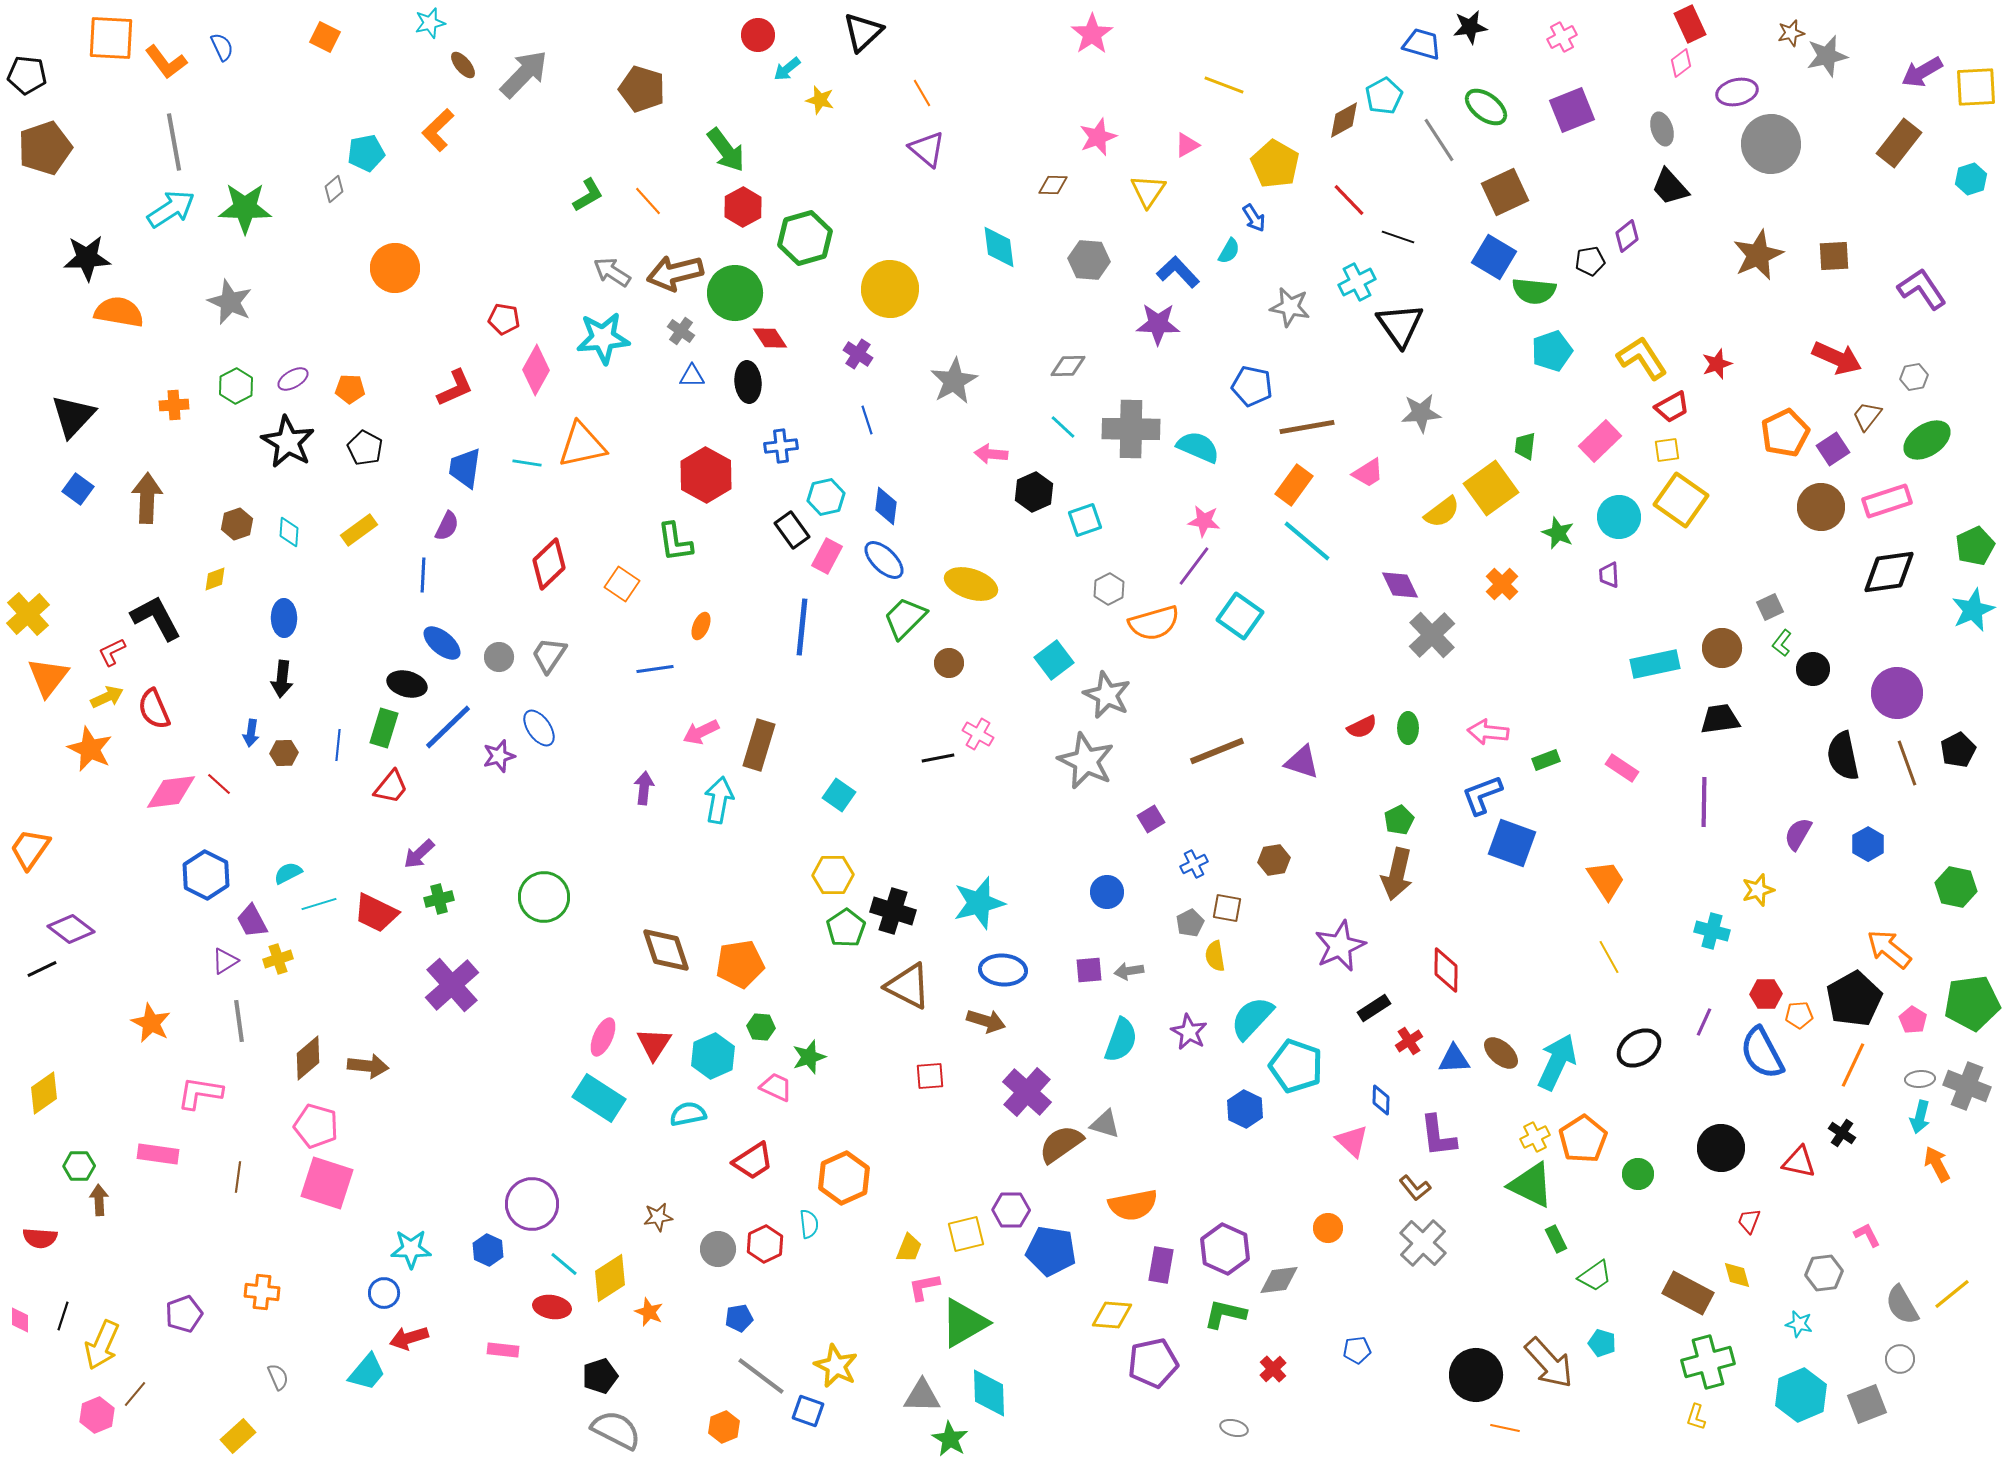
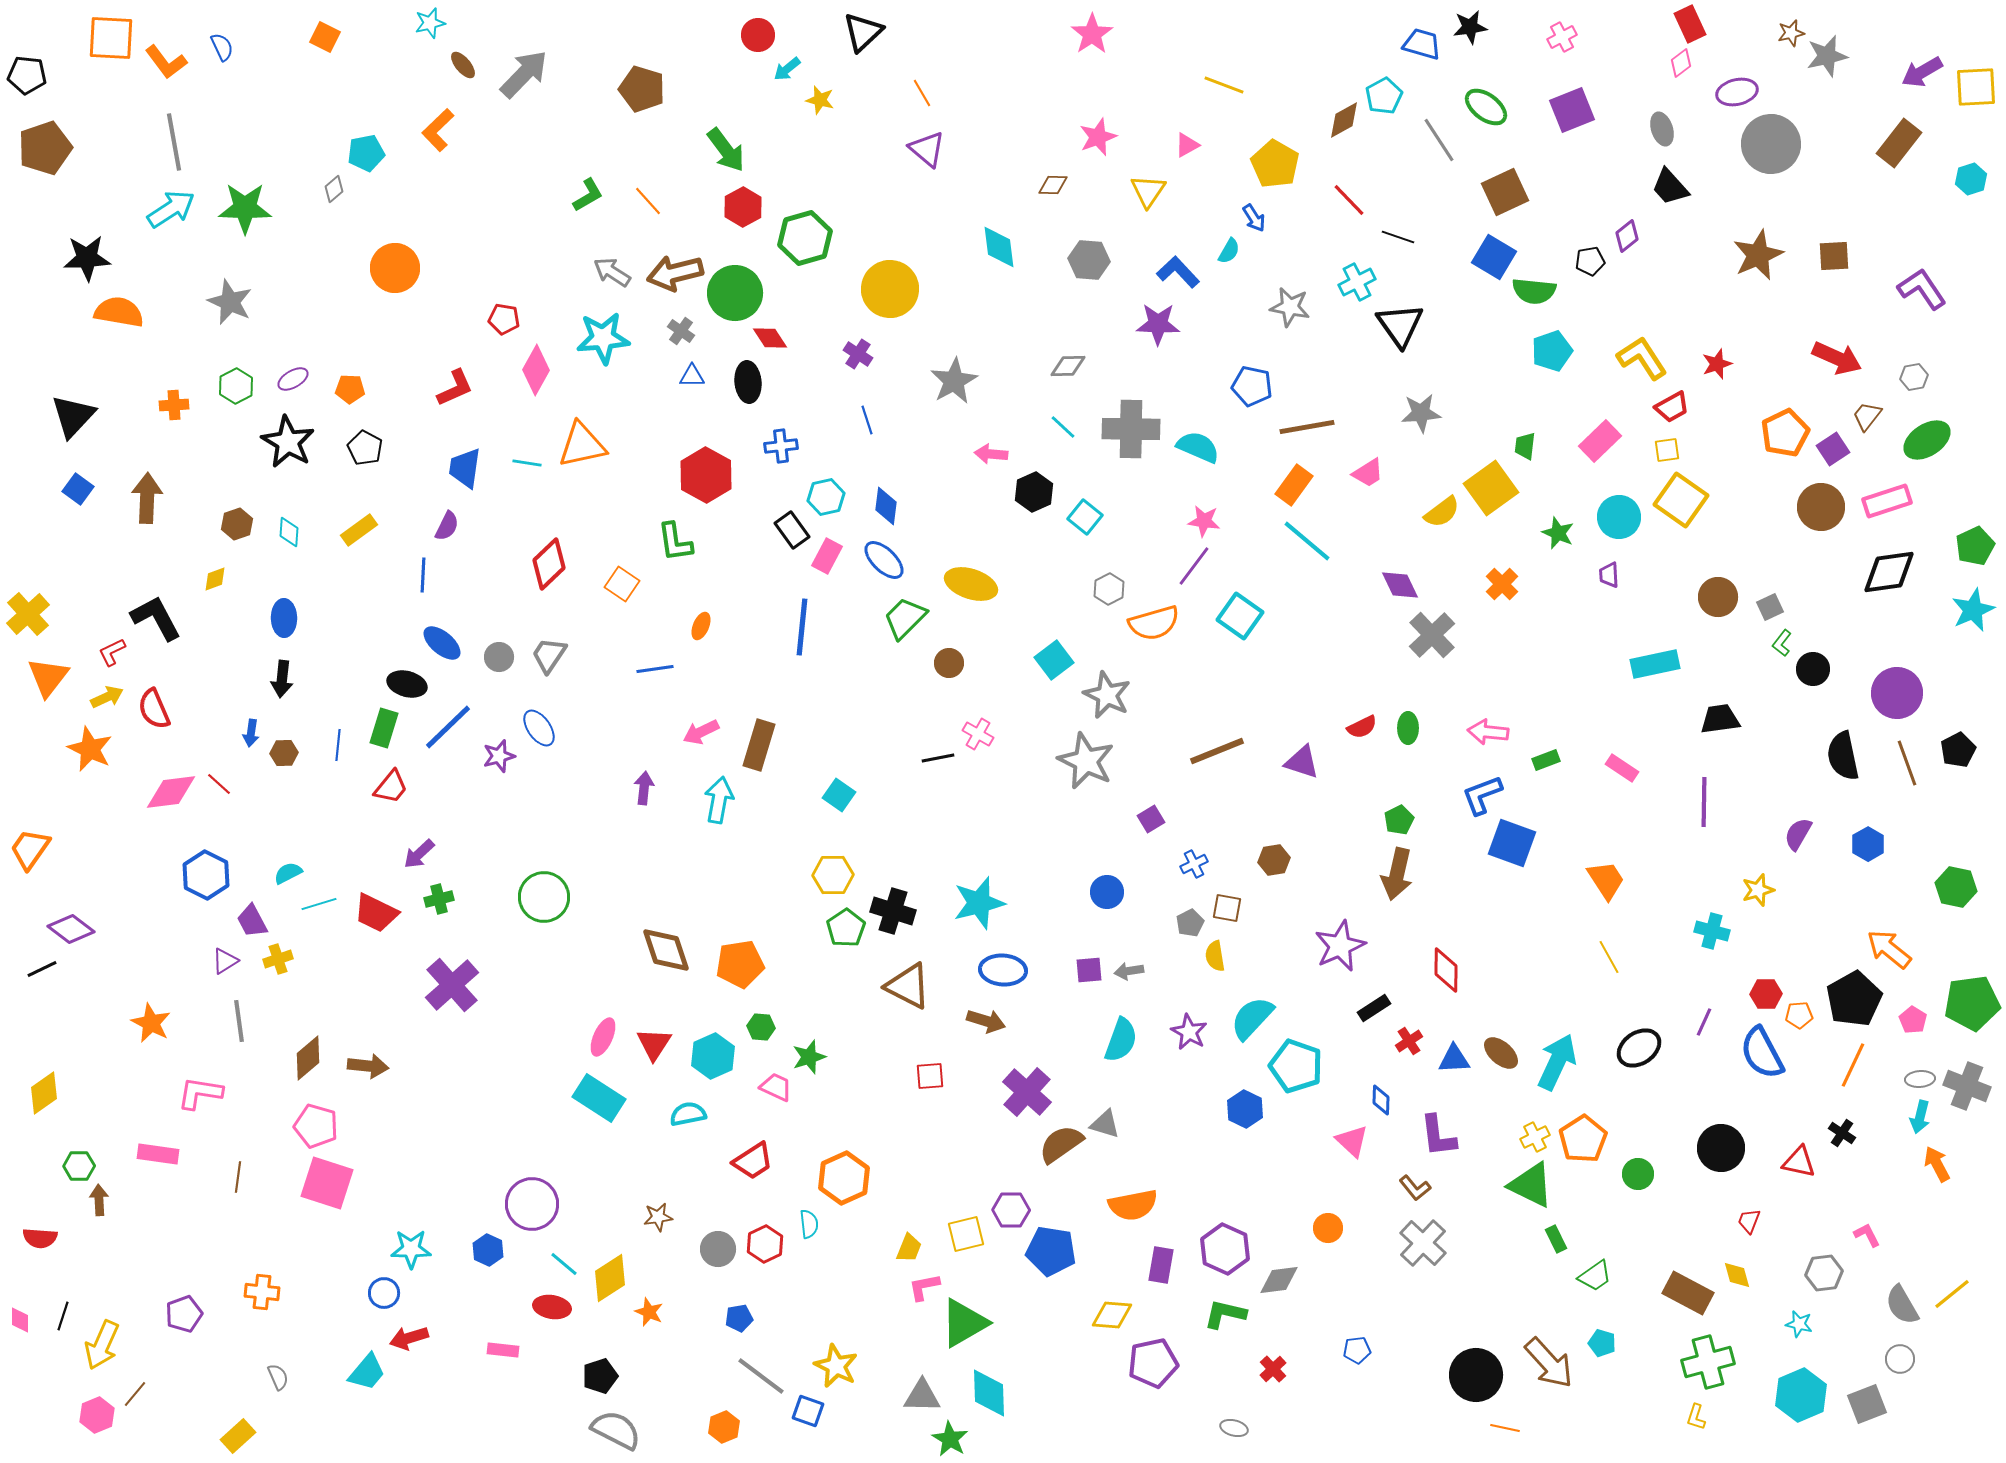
cyan square at (1085, 520): moved 3 px up; rotated 32 degrees counterclockwise
brown circle at (1722, 648): moved 4 px left, 51 px up
